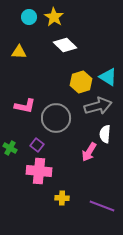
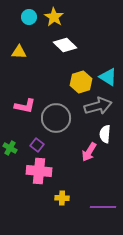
purple line: moved 1 px right, 1 px down; rotated 20 degrees counterclockwise
